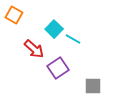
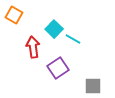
red arrow: moved 1 px left, 2 px up; rotated 140 degrees counterclockwise
